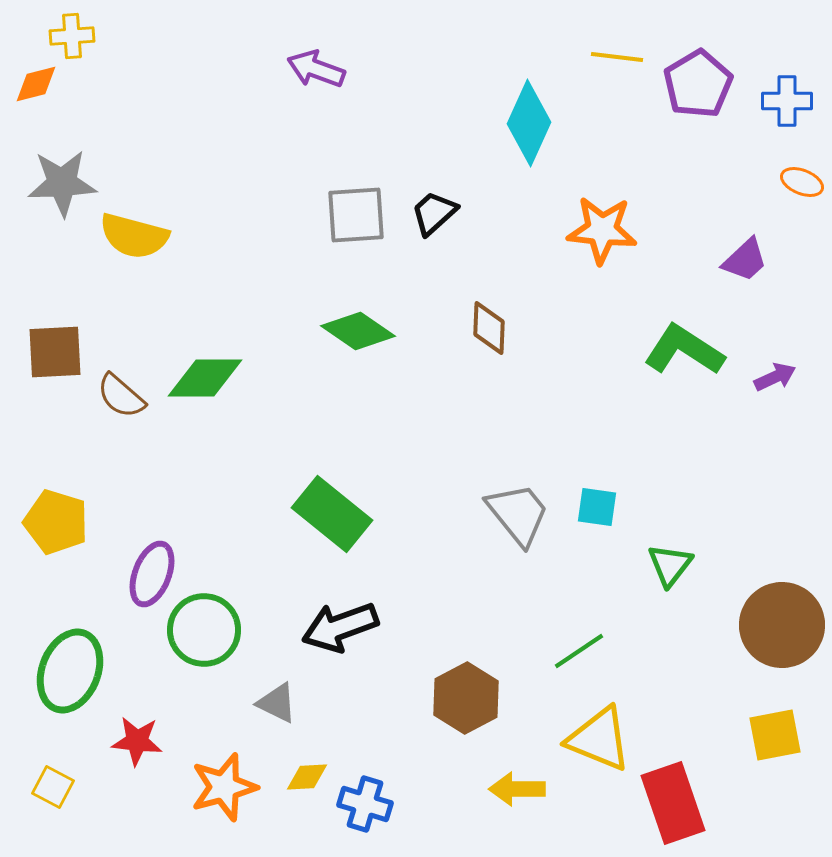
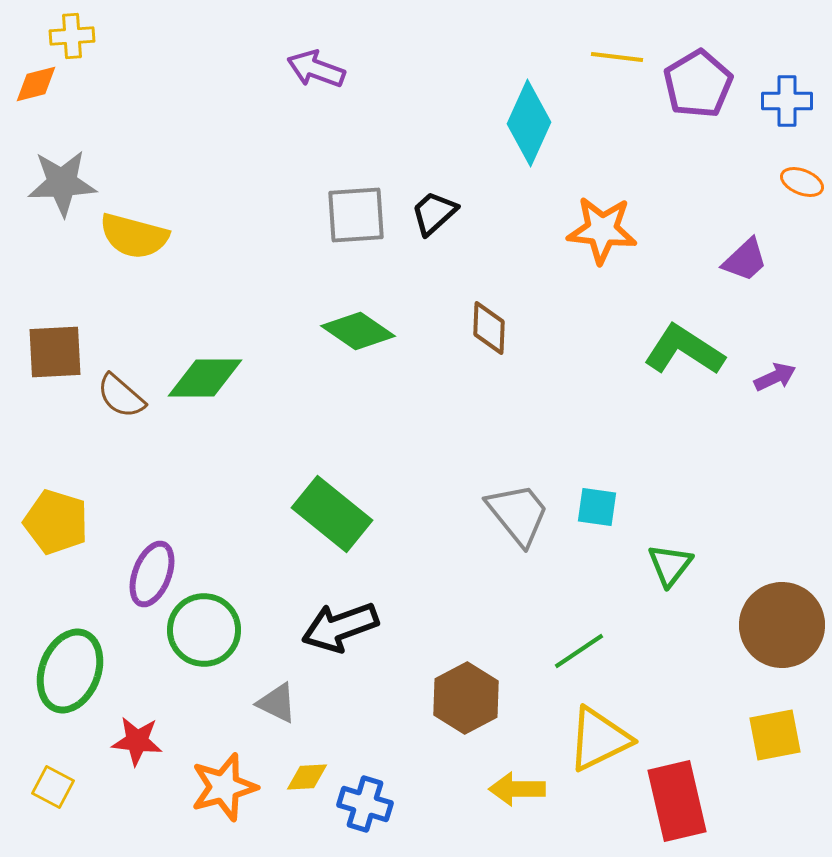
yellow triangle at (599, 739): rotated 48 degrees counterclockwise
red rectangle at (673, 803): moved 4 px right, 2 px up; rotated 6 degrees clockwise
